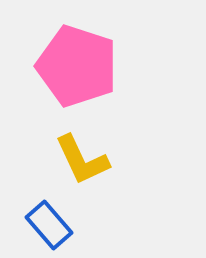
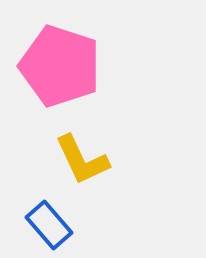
pink pentagon: moved 17 px left
